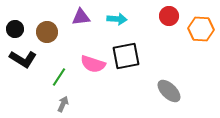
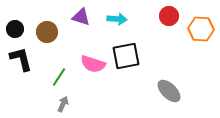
purple triangle: rotated 24 degrees clockwise
black L-shape: moved 2 px left; rotated 136 degrees counterclockwise
